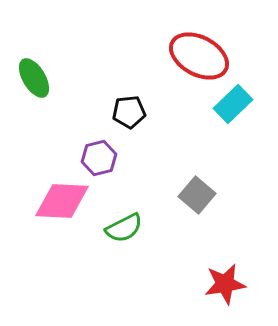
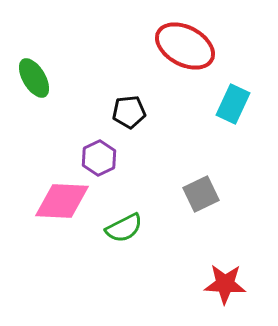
red ellipse: moved 14 px left, 10 px up
cyan rectangle: rotated 21 degrees counterclockwise
purple hexagon: rotated 12 degrees counterclockwise
gray square: moved 4 px right, 1 px up; rotated 24 degrees clockwise
red star: rotated 12 degrees clockwise
